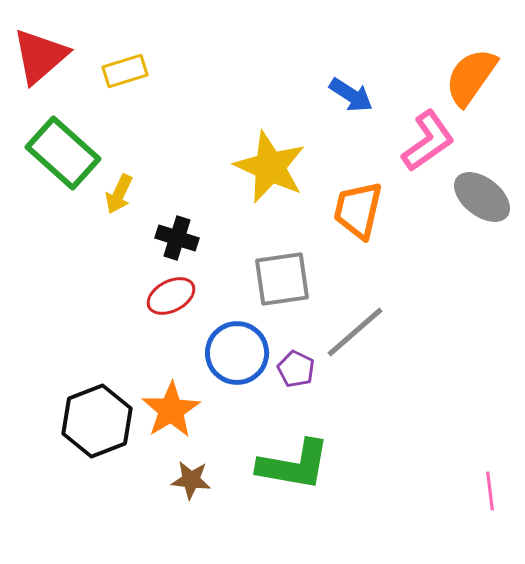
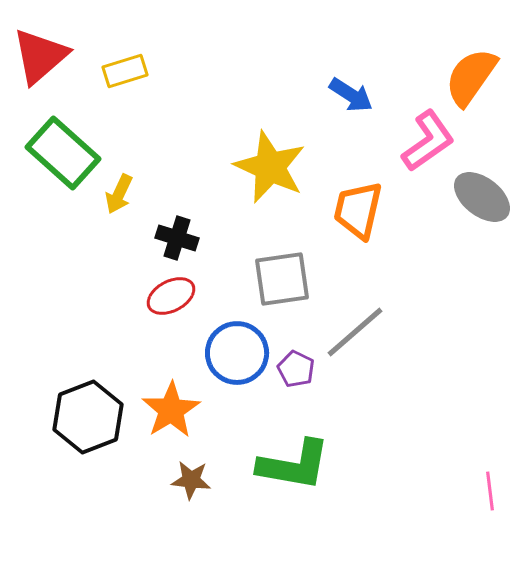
black hexagon: moved 9 px left, 4 px up
